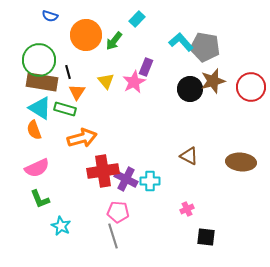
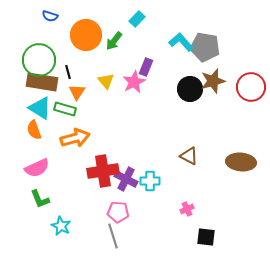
orange arrow: moved 7 px left
